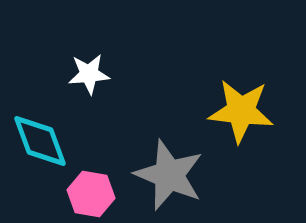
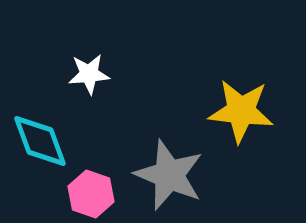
pink hexagon: rotated 9 degrees clockwise
